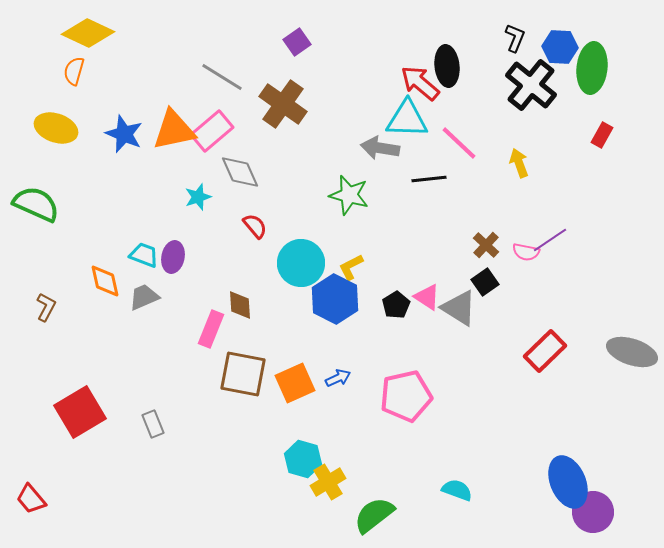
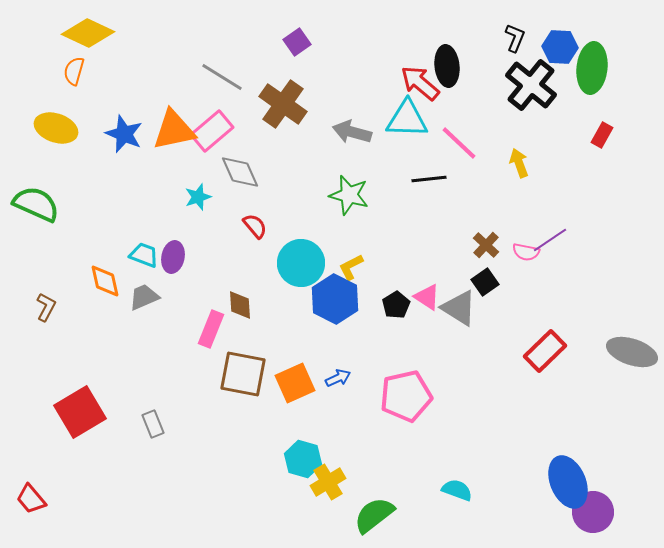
gray arrow at (380, 148): moved 28 px left, 16 px up; rotated 6 degrees clockwise
